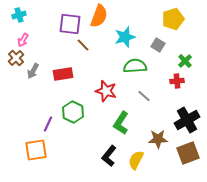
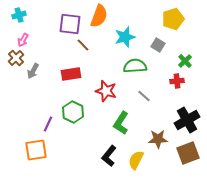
red rectangle: moved 8 px right
